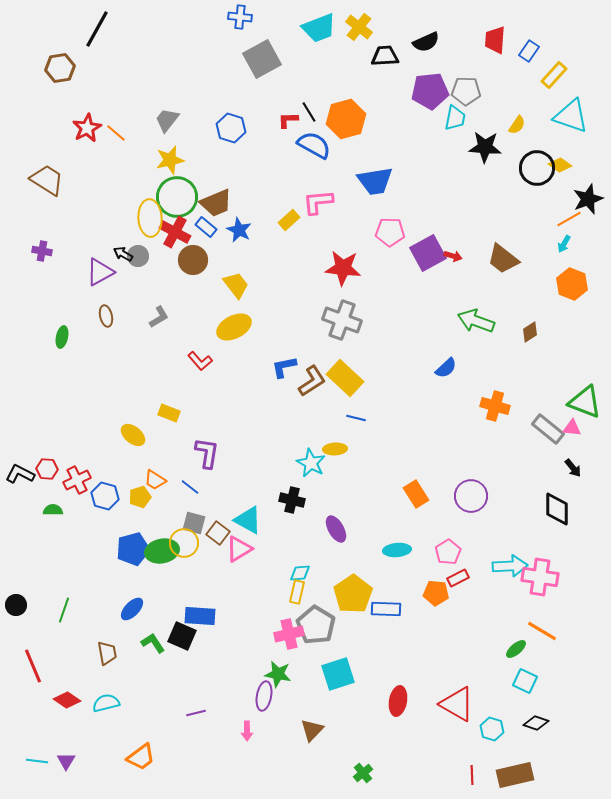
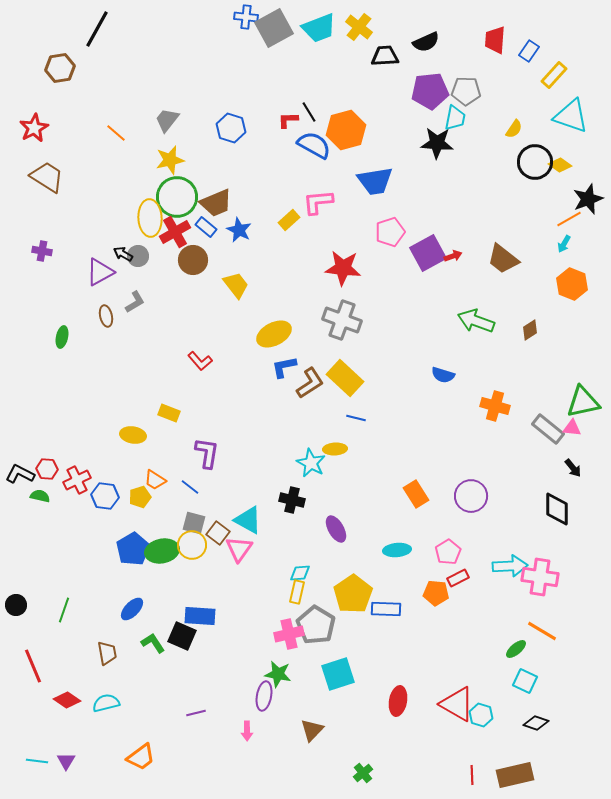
blue cross at (240, 17): moved 6 px right
gray square at (262, 59): moved 12 px right, 31 px up
orange hexagon at (346, 119): moved 11 px down
yellow semicircle at (517, 125): moved 3 px left, 4 px down
red star at (87, 128): moved 53 px left
black star at (485, 147): moved 48 px left, 4 px up
black circle at (537, 168): moved 2 px left, 6 px up
brown trapezoid at (47, 180): moved 3 px up
red cross at (175, 232): rotated 32 degrees clockwise
pink pentagon at (390, 232): rotated 20 degrees counterclockwise
red arrow at (453, 256): rotated 36 degrees counterclockwise
gray L-shape at (159, 317): moved 24 px left, 15 px up
yellow ellipse at (234, 327): moved 40 px right, 7 px down
brown diamond at (530, 332): moved 2 px up
blue semicircle at (446, 368): moved 3 px left, 7 px down; rotated 60 degrees clockwise
brown L-shape at (312, 381): moved 2 px left, 2 px down
green triangle at (585, 402): moved 2 px left; rotated 33 degrees counterclockwise
yellow ellipse at (133, 435): rotated 30 degrees counterclockwise
blue hexagon at (105, 496): rotated 8 degrees counterclockwise
green semicircle at (53, 510): moved 13 px left, 14 px up; rotated 12 degrees clockwise
yellow circle at (184, 543): moved 8 px right, 2 px down
blue pentagon at (133, 549): rotated 16 degrees counterclockwise
pink triangle at (239, 549): rotated 24 degrees counterclockwise
cyan hexagon at (492, 729): moved 11 px left, 14 px up
